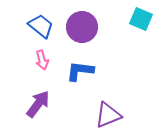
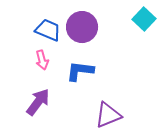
cyan square: moved 3 px right; rotated 20 degrees clockwise
blue trapezoid: moved 7 px right, 4 px down; rotated 16 degrees counterclockwise
purple arrow: moved 2 px up
